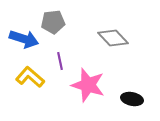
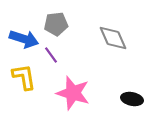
gray pentagon: moved 3 px right, 2 px down
gray diamond: rotated 20 degrees clockwise
purple line: moved 9 px left, 6 px up; rotated 24 degrees counterclockwise
yellow L-shape: moved 6 px left; rotated 40 degrees clockwise
pink star: moved 15 px left, 8 px down
